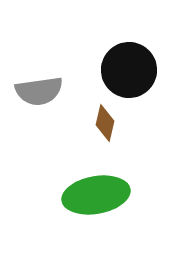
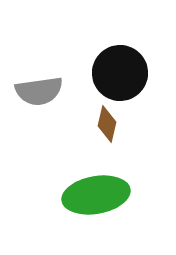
black circle: moved 9 px left, 3 px down
brown diamond: moved 2 px right, 1 px down
